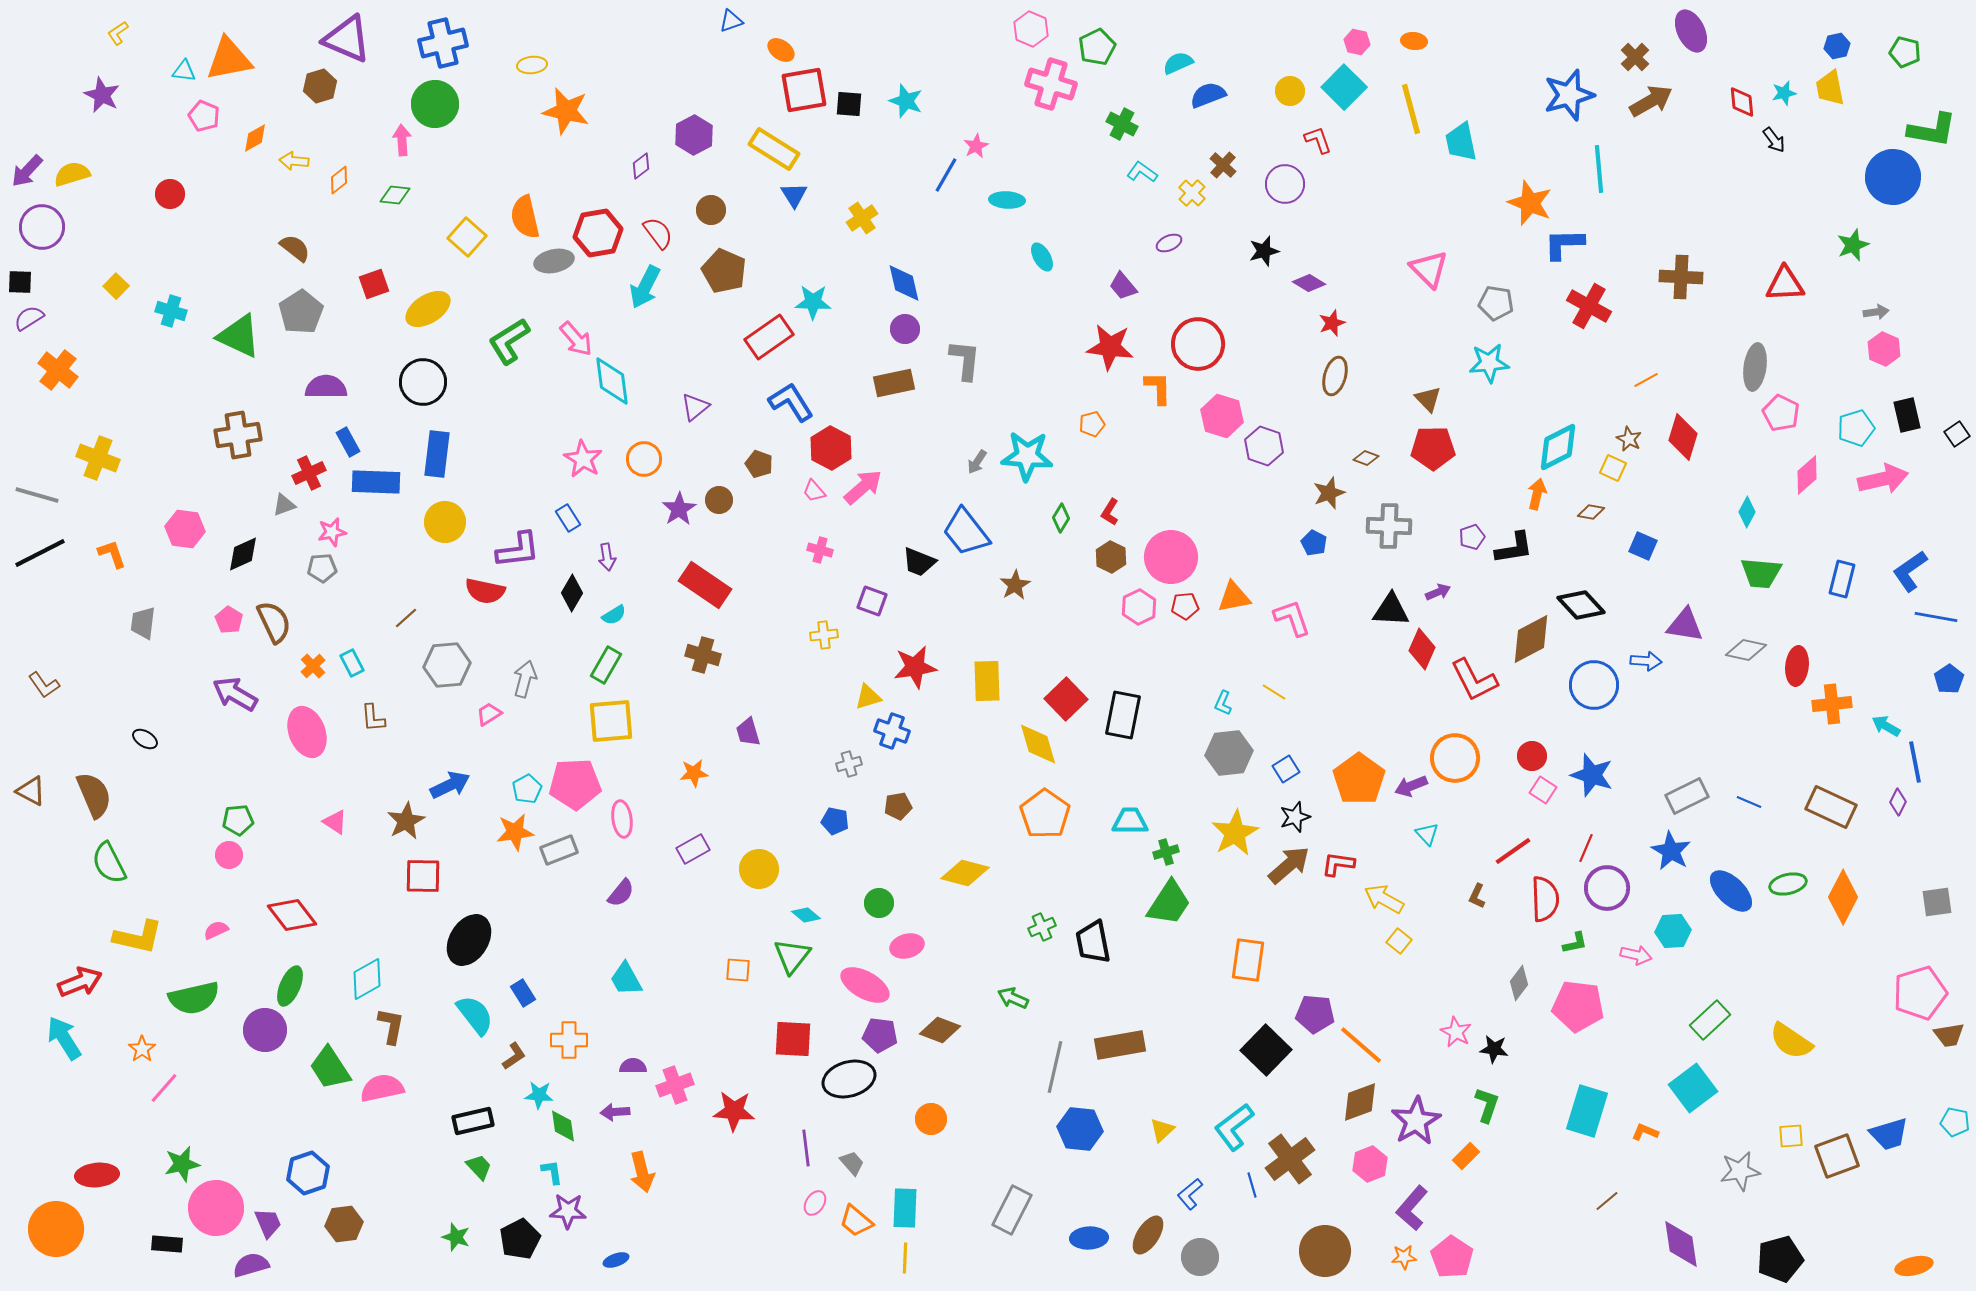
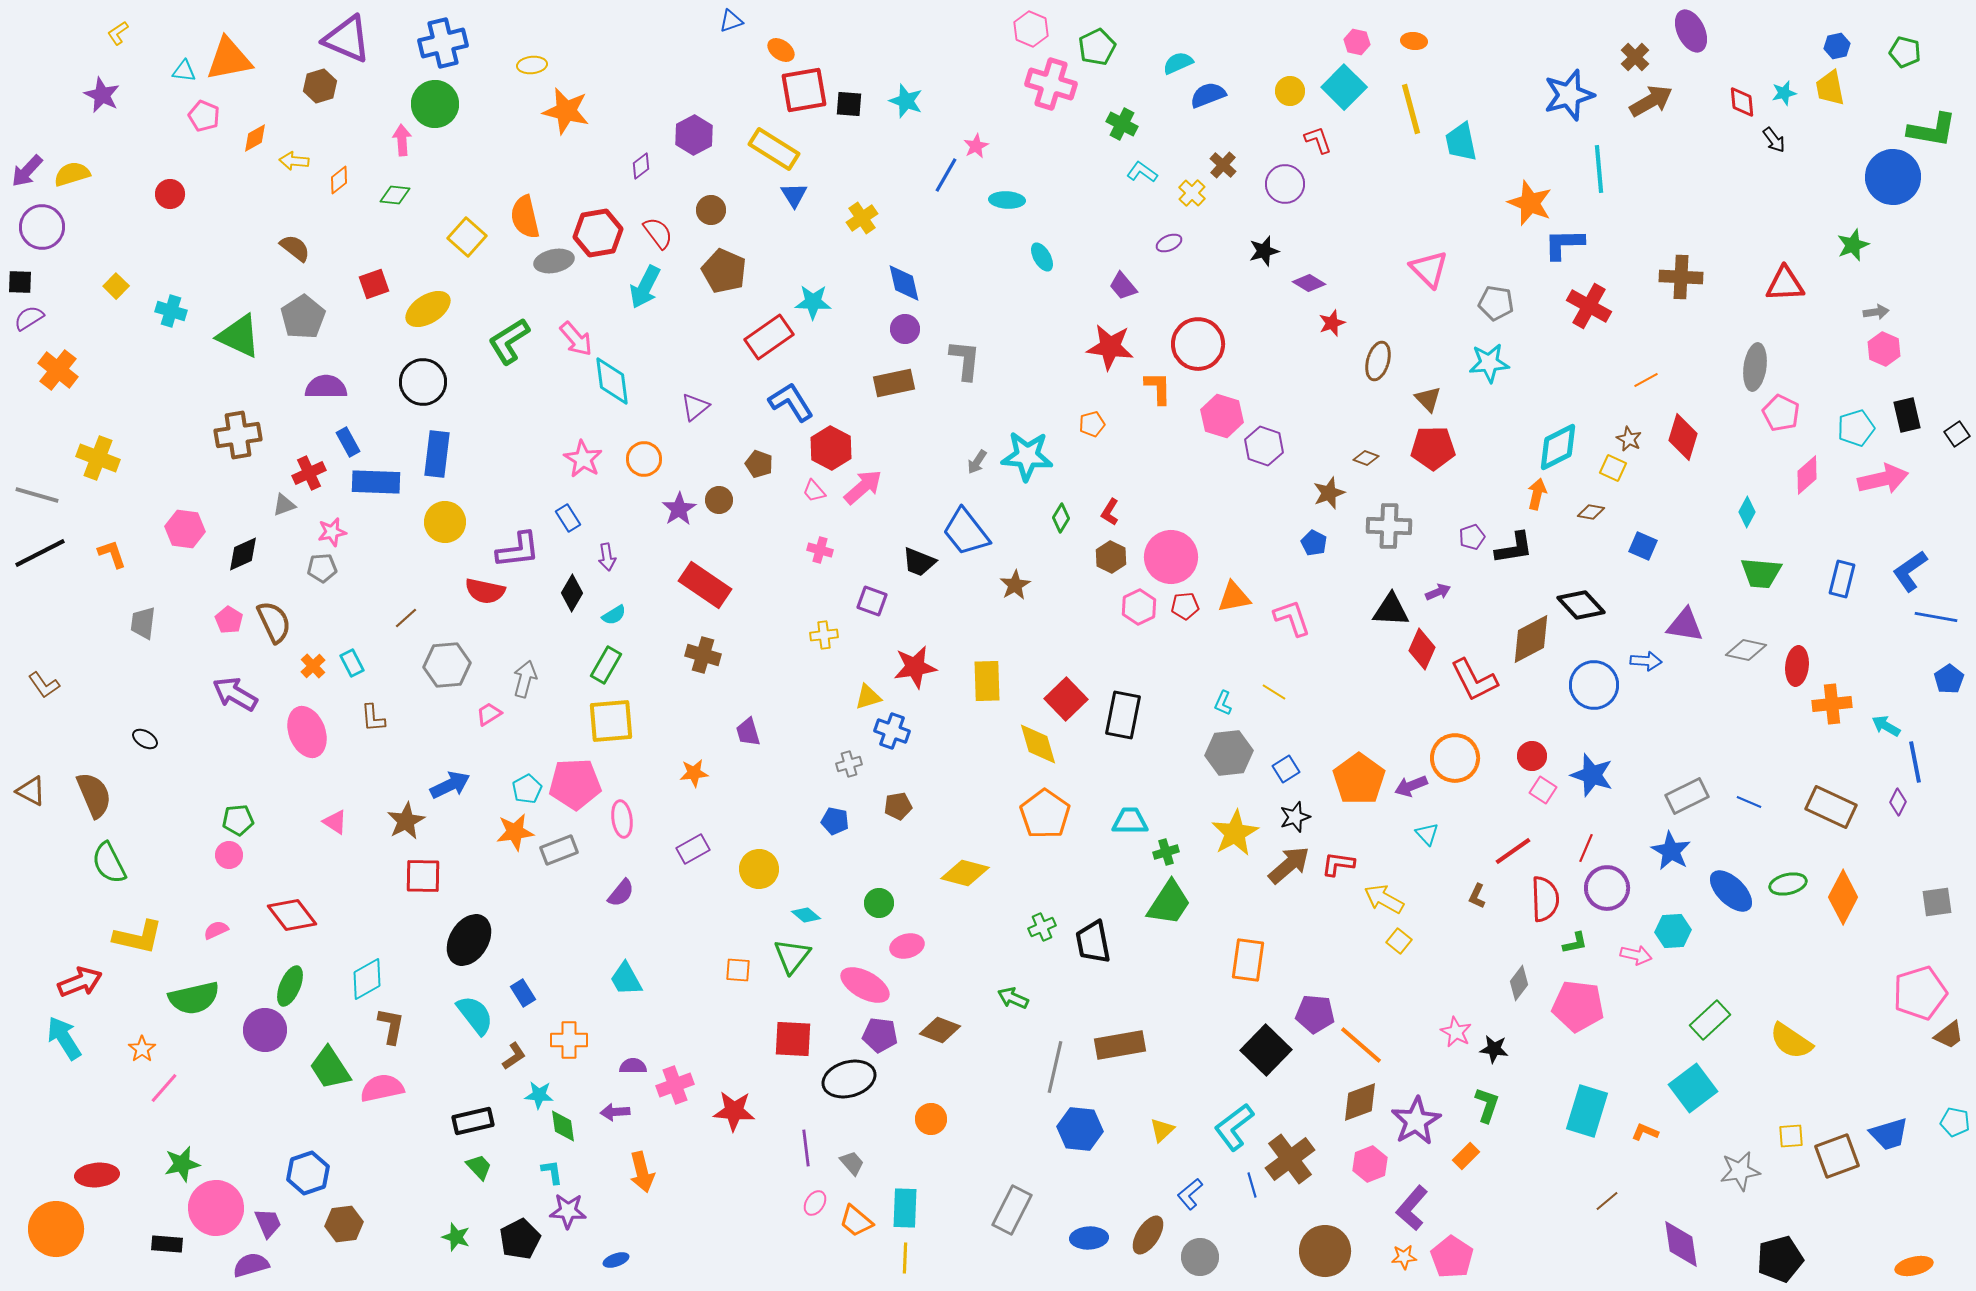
gray pentagon at (301, 312): moved 2 px right, 5 px down
brown ellipse at (1335, 376): moved 43 px right, 15 px up
brown trapezoid at (1949, 1035): rotated 28 degrees counterclockwise
